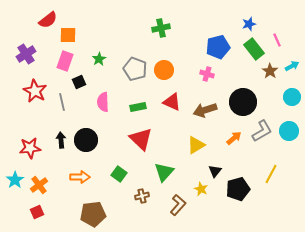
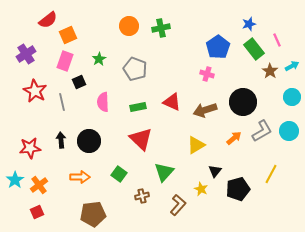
orange square at (68, 35): rotated 24 degrees counterclockwise
blue pentagon at (218, 47): rotated 20 degrees counterclockwise
orange circle at (164, 70): moved 35 px left, 44 px up
black circle at (86, 140): moved 3 px right, 1 px down
